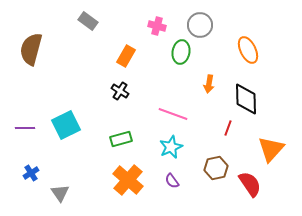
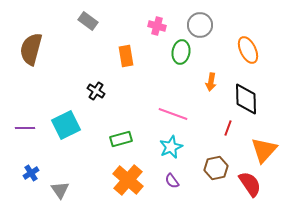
orange rectangle: rotated 40 degrees counterclockwise
orange arrow: moved 2 px right, 2 px up
black cross: moved 24 px left
orange triangle: moved 7 px left, 1 px down
gray triangle: moved 3 px up
